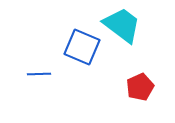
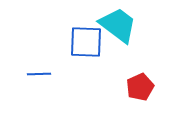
cyan trapezoid: moved 4 px left
blue square: moved 4 px right, 5 px up; rotated 21 degrees counterclockwise
